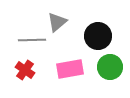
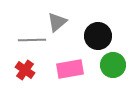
green circle: moved 3 px right, 2 px up
